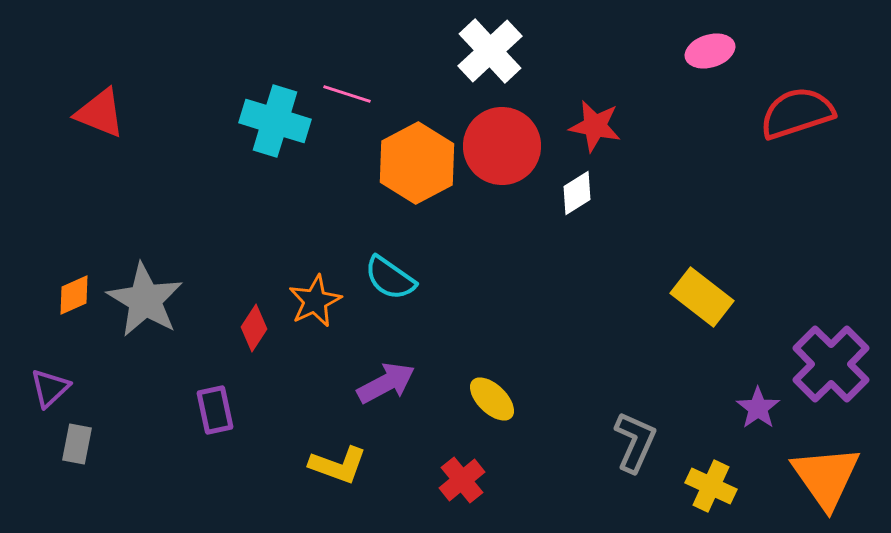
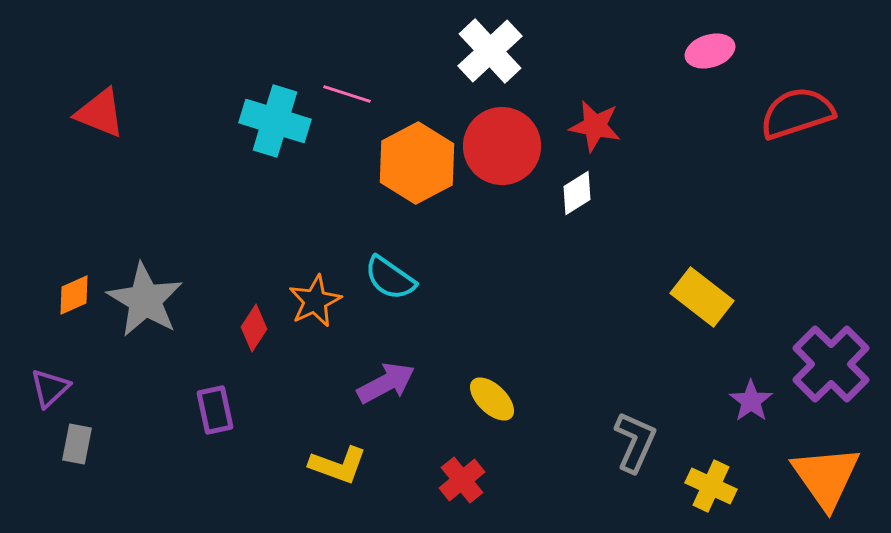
purple star: moved 7 px left, 7 px up
